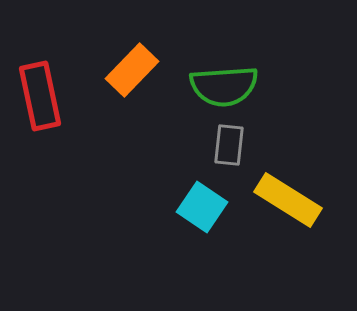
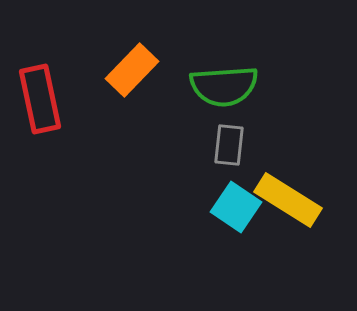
red rectangle: moved 3 px down
cyan square: moved 34 px right
